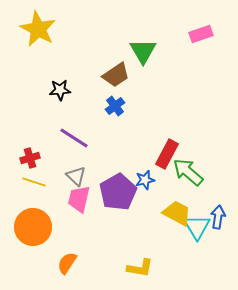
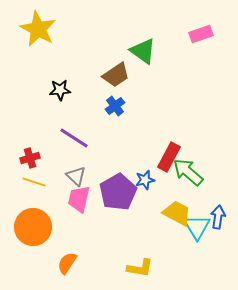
green triangle: rotated 24 degrees counterclockwise
red rectangle: moved 2 px right, 3 px down
